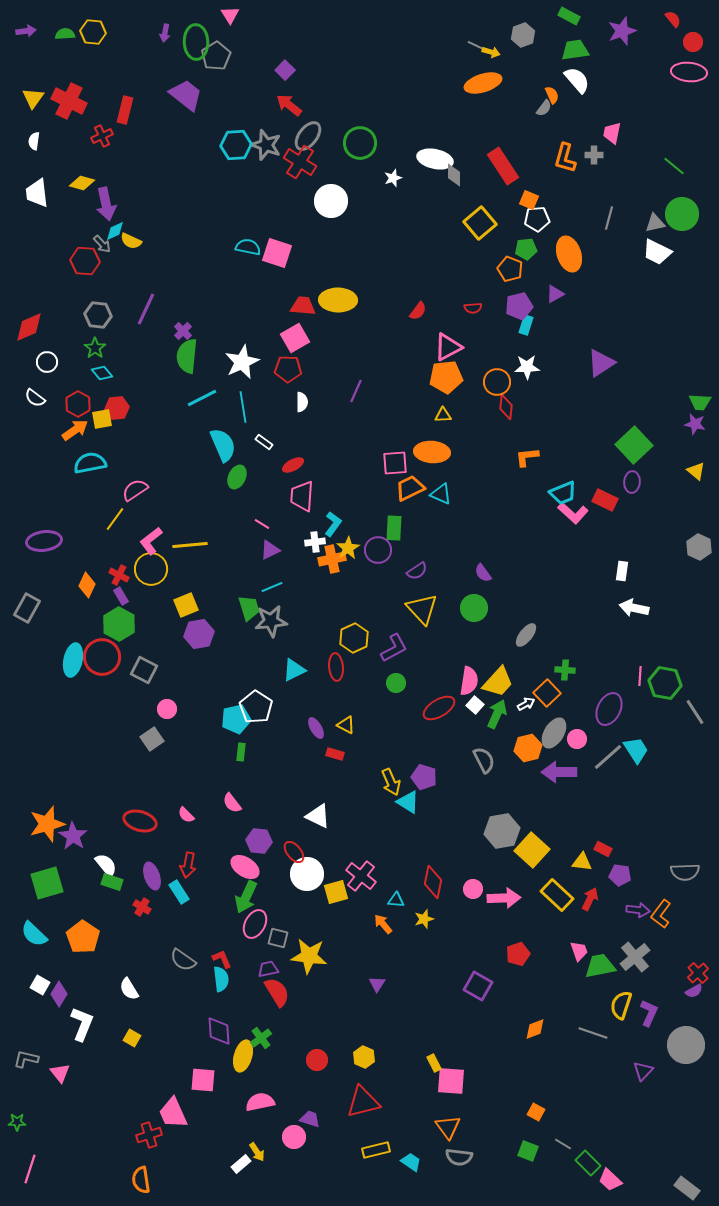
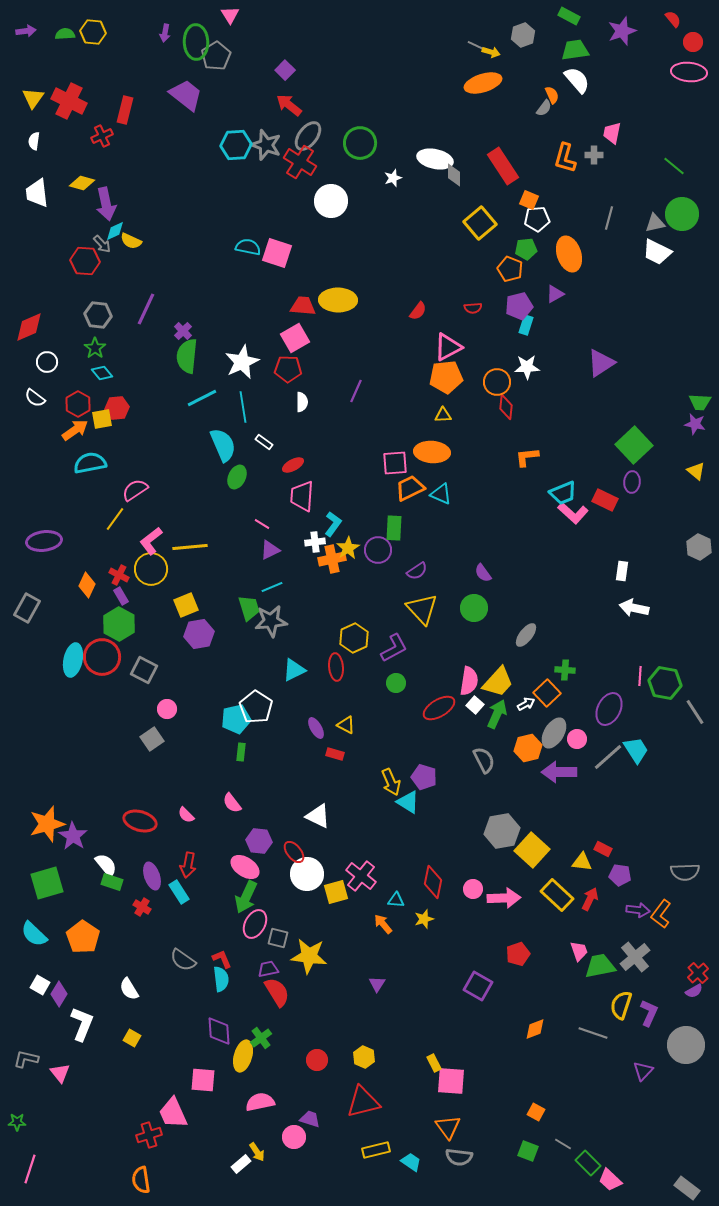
yellow line at (190, 545): moved 2 px down
